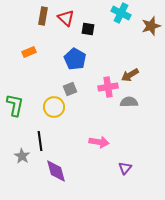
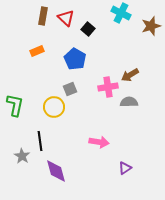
black square: rotated 32 degrees clockwise
orange rectangle: moved 8 px right, 1 px up
purple triangle: rotated 16 degrees clockwise
